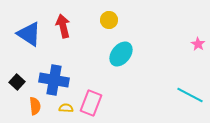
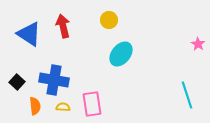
cyan line: moved 3 px left; rotated 44 degrees clockwise
pink rectangle: moved 1 px right, 1 px down; rotated 30 degrees counterclockwise
yellow semicircle: moved 3 px left, 1 px up
